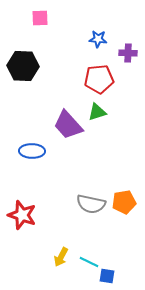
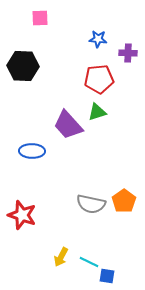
orange pentagon: moved 1 px up; rotated 25 degrees counterclockwise
